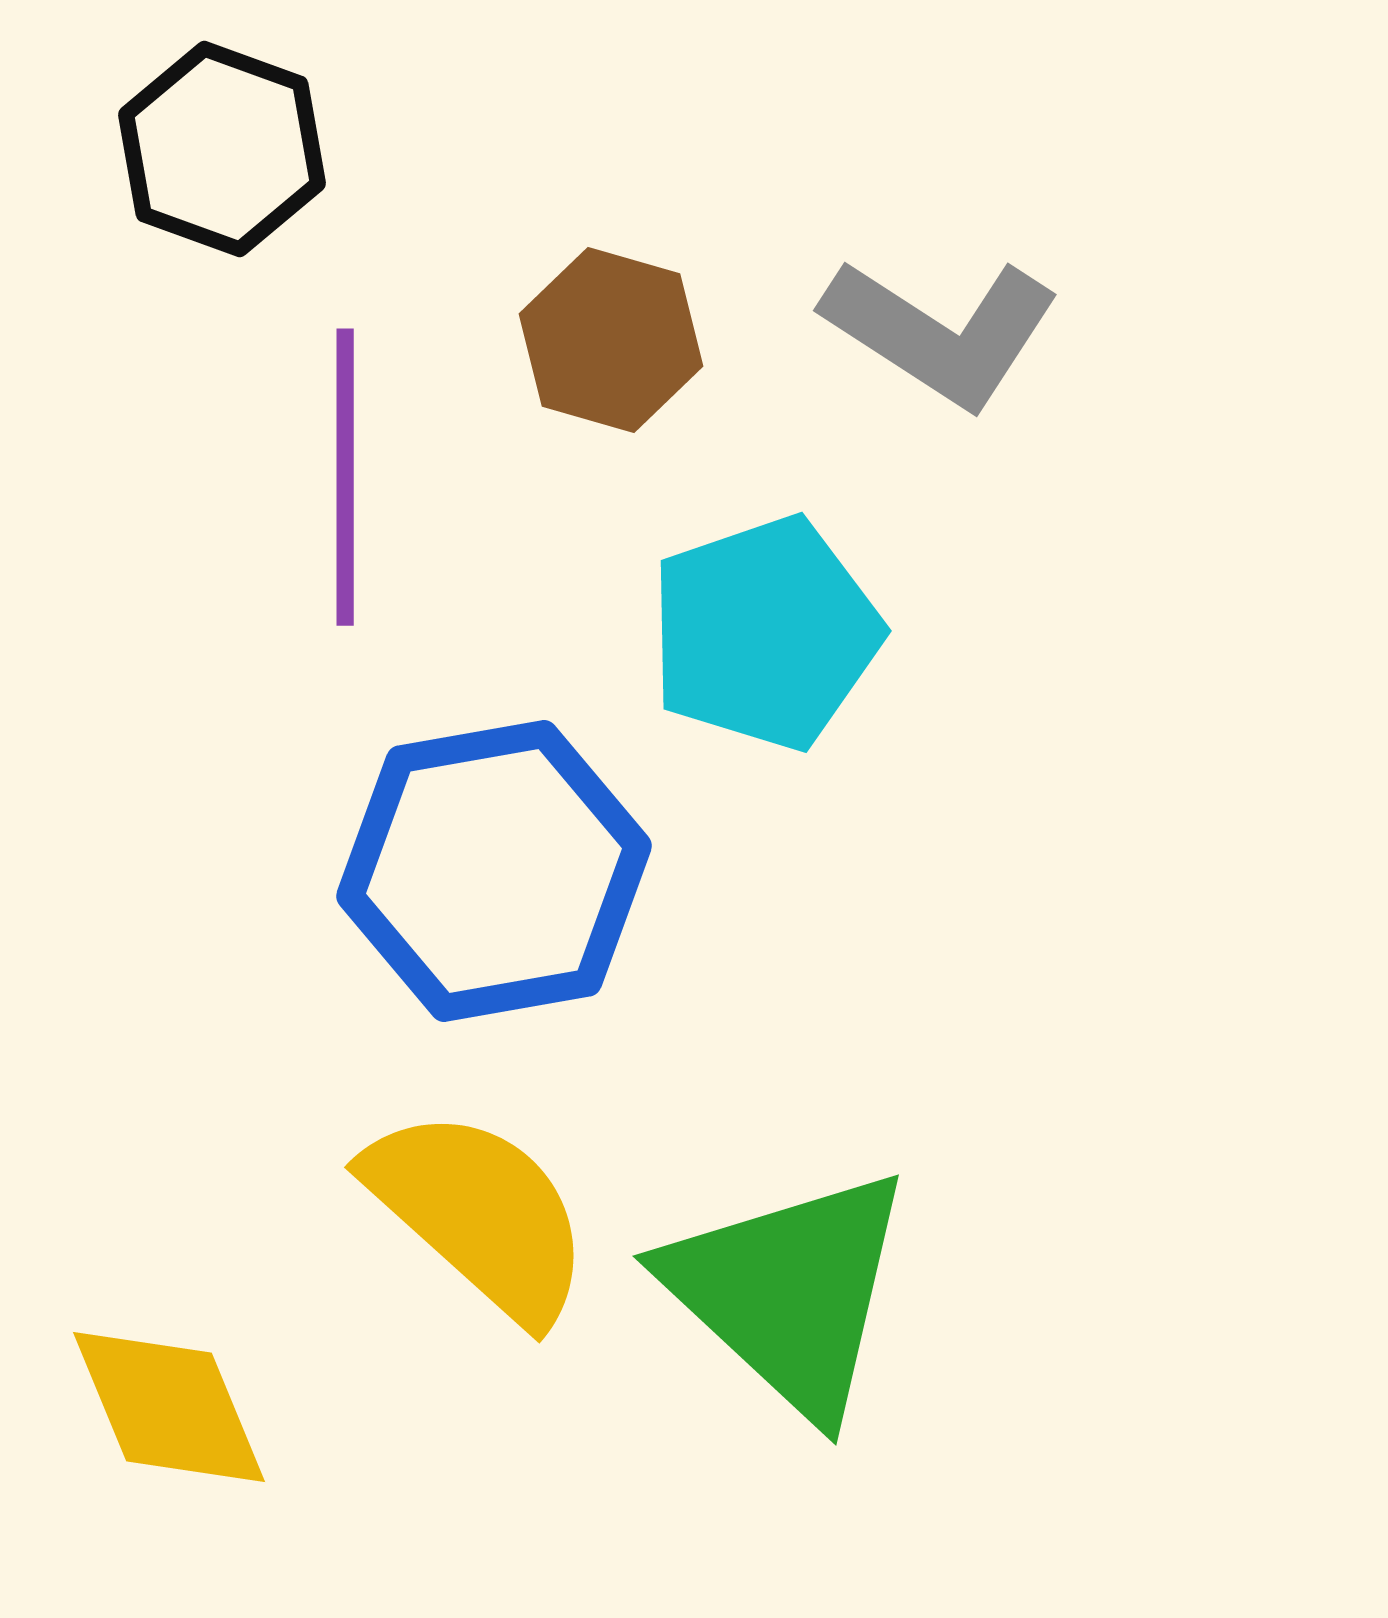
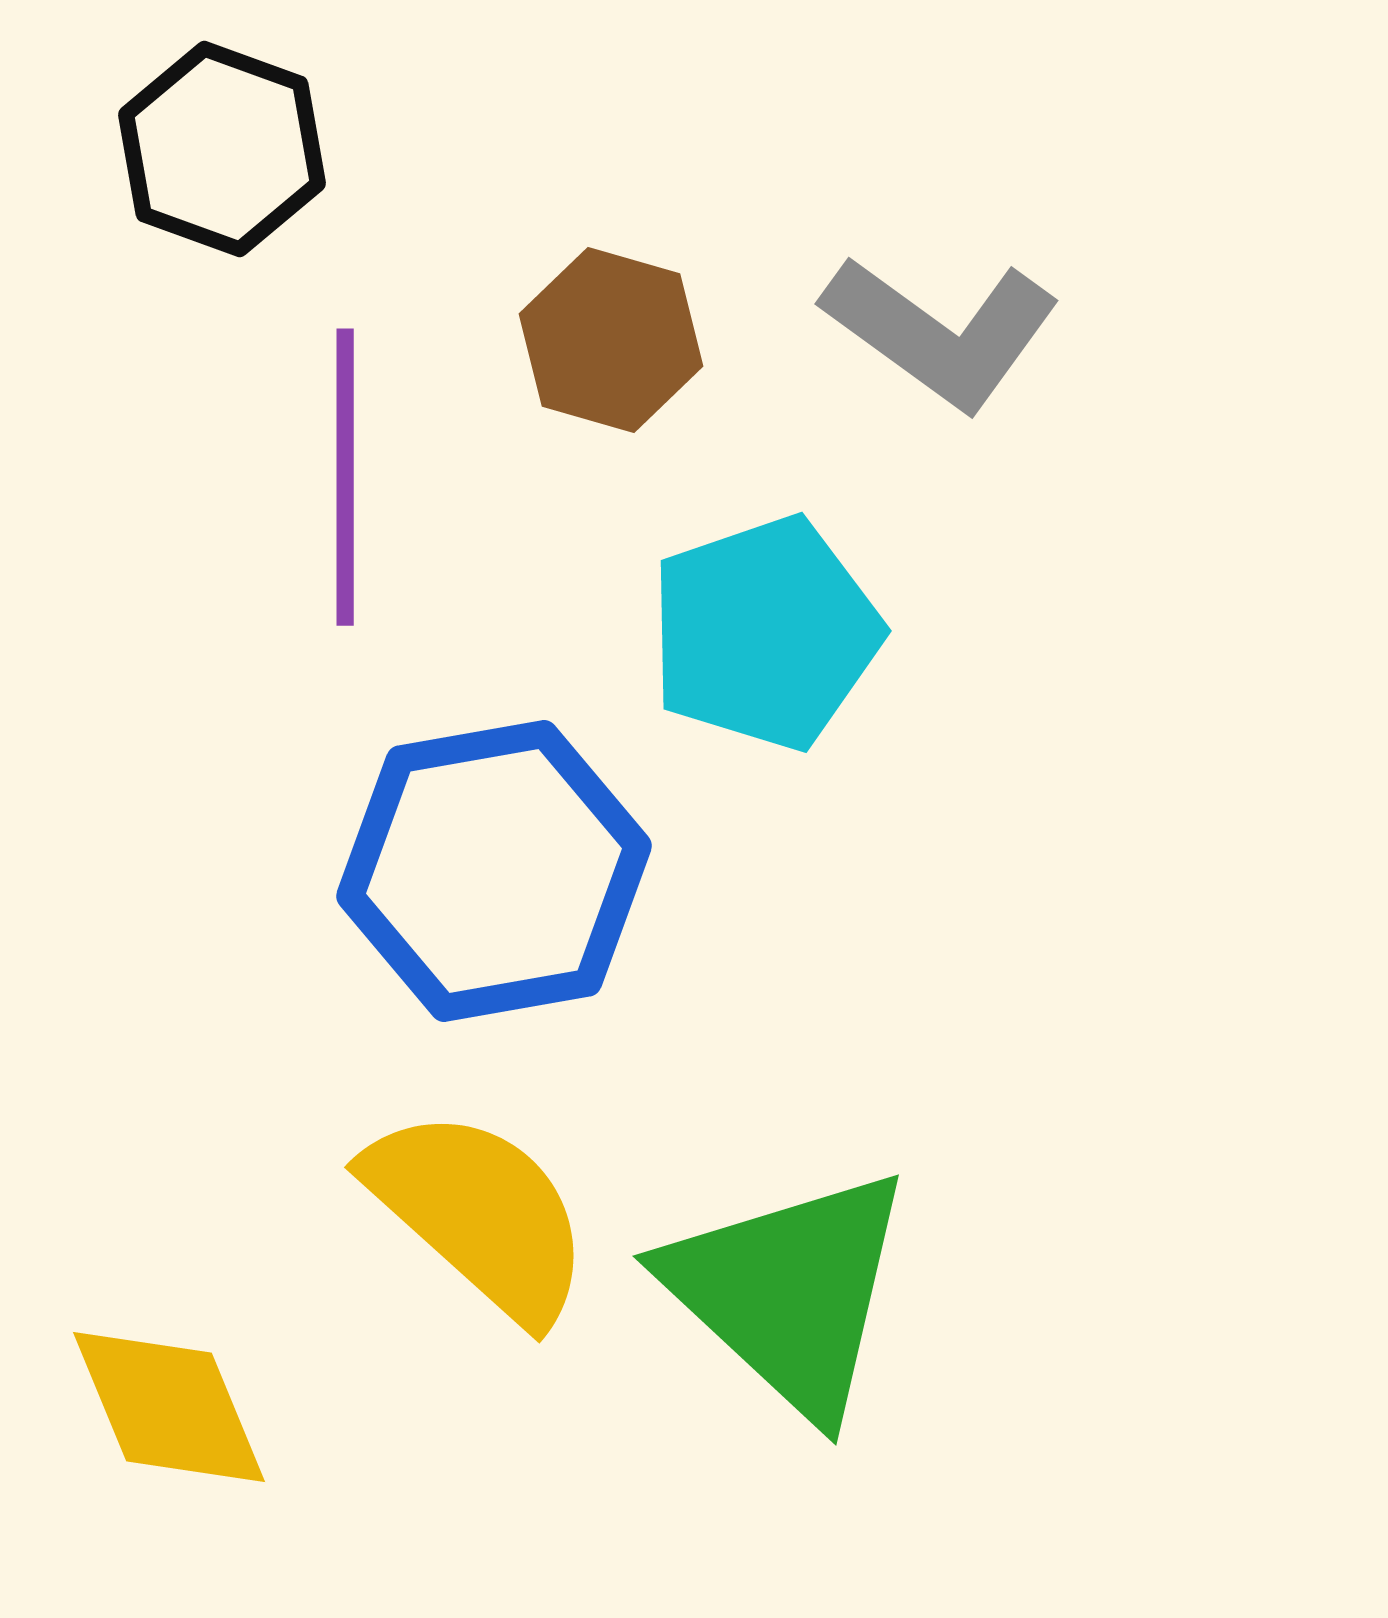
gray L-shape: rotated 3 degrees clockwise
